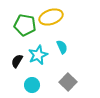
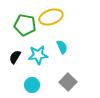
cyan star: rotated 18 degrees clockwise
black semicircle: moved 2 px left, 4 px up
